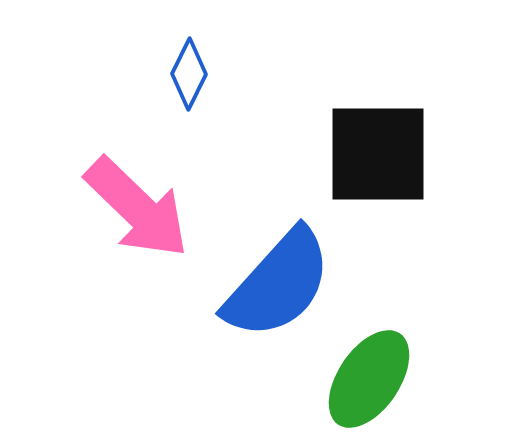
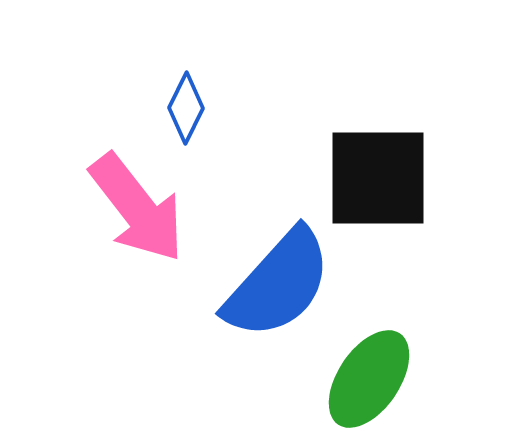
blue diamond: moved 3 px left, 34 px down
black square: moved 24 px down
pink arrow: rotated 8 degrees clockwise
